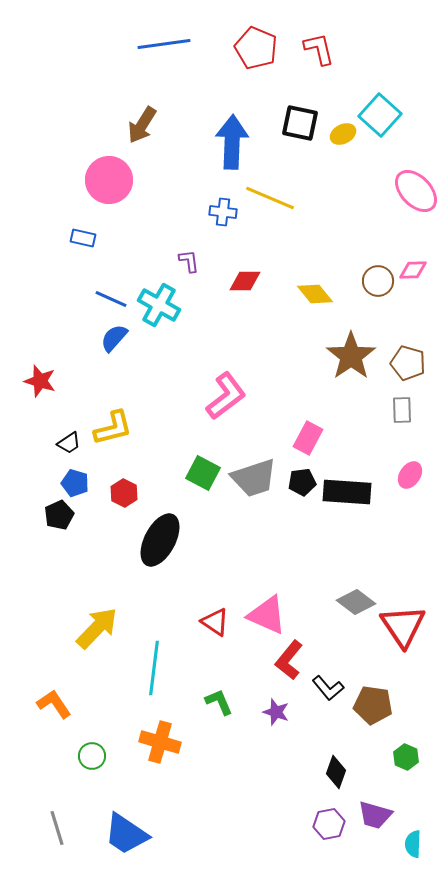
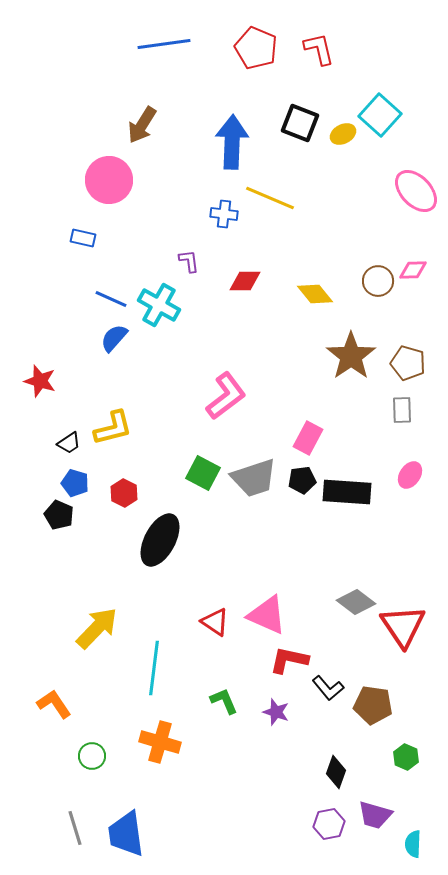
black square at (300, 123): rotated 9 degrees clockwise
blue cross at (223, 212): moved 1 px right, 2 px down
black pentagon at (302, 482): moved 2 px up
black pentagon at (59, 515): rotated 24 degrees counterclockwise
red L-shape at (289, 660): rotated 63 degrees clockwise
green L-shape at (219, 702): moved 5 px right, 1 px up
gray line at (57, 828): moved 18 px right
blue trapezoid at (126, 834): rotated 48 degrees clockwise
